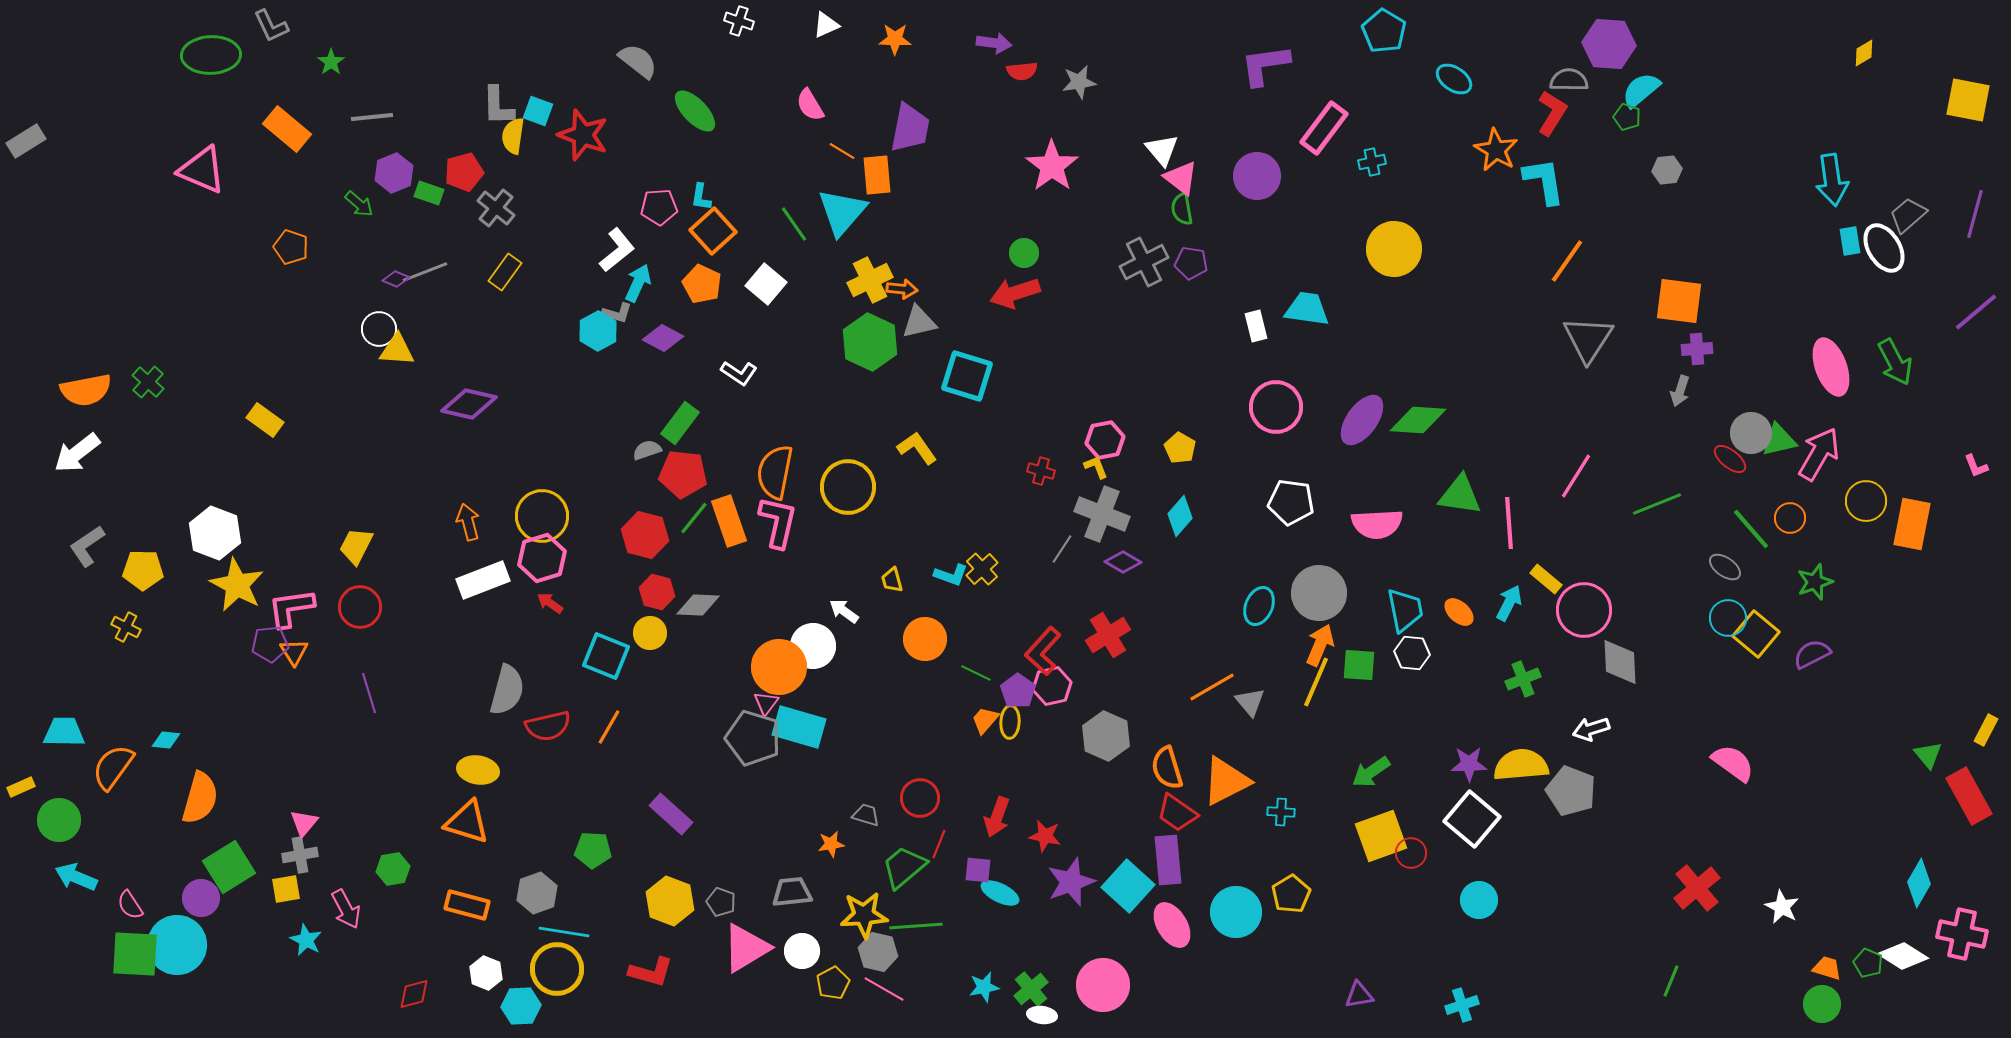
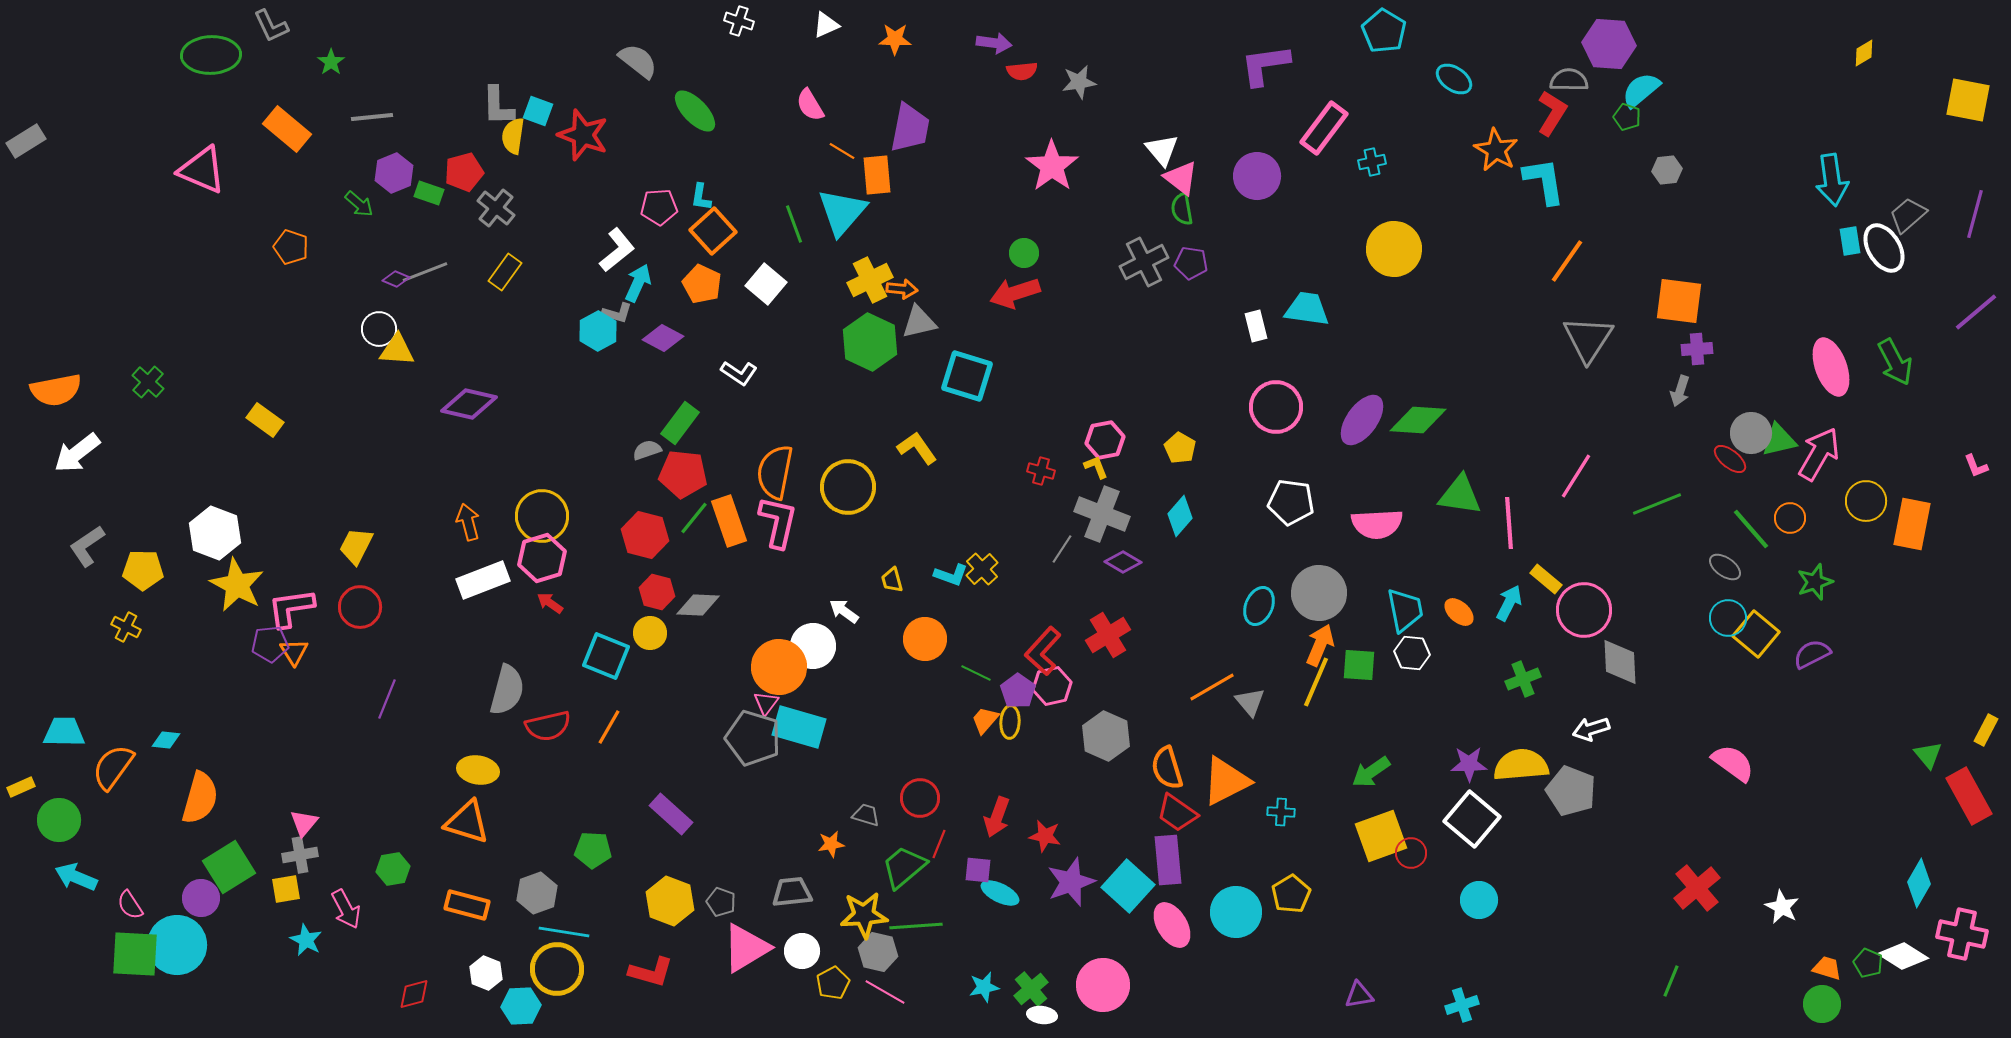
green line at (794, 224): rotated 15 degrees clockwise
orange semicircle at (86, 390): moved 30 px left
purple line at (369, 693): moved 18 px right, 6 px down; rotated 39 degrees clockwise
pink line at (884, 989): moved 1 px right, 3 px down
